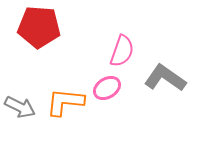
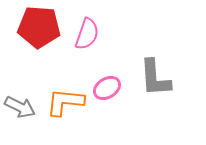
pink semicircle: moved 35 px left, 17 px up
gray L-shape: moved 10 px left; rotated 129 degrees counterclockwise
